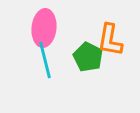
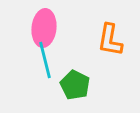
green pentagon: moved 13 px left, 28 px down
